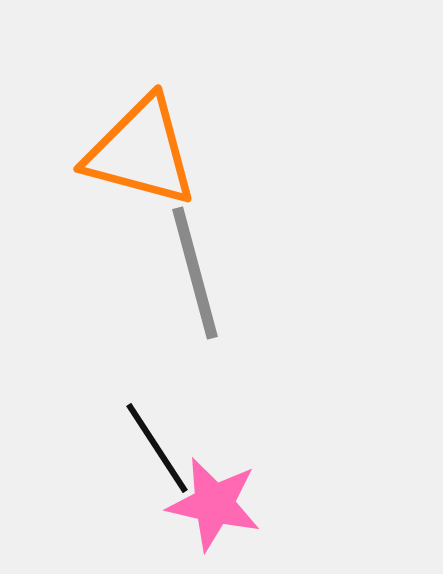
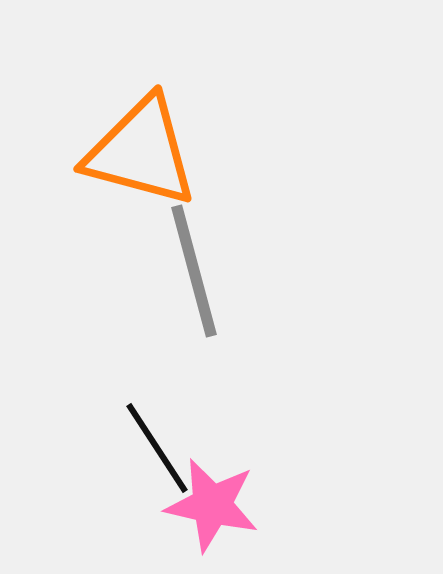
gray line: moved 1 px left, 2 px up
pink star: moved 2 px left, 1 px down
